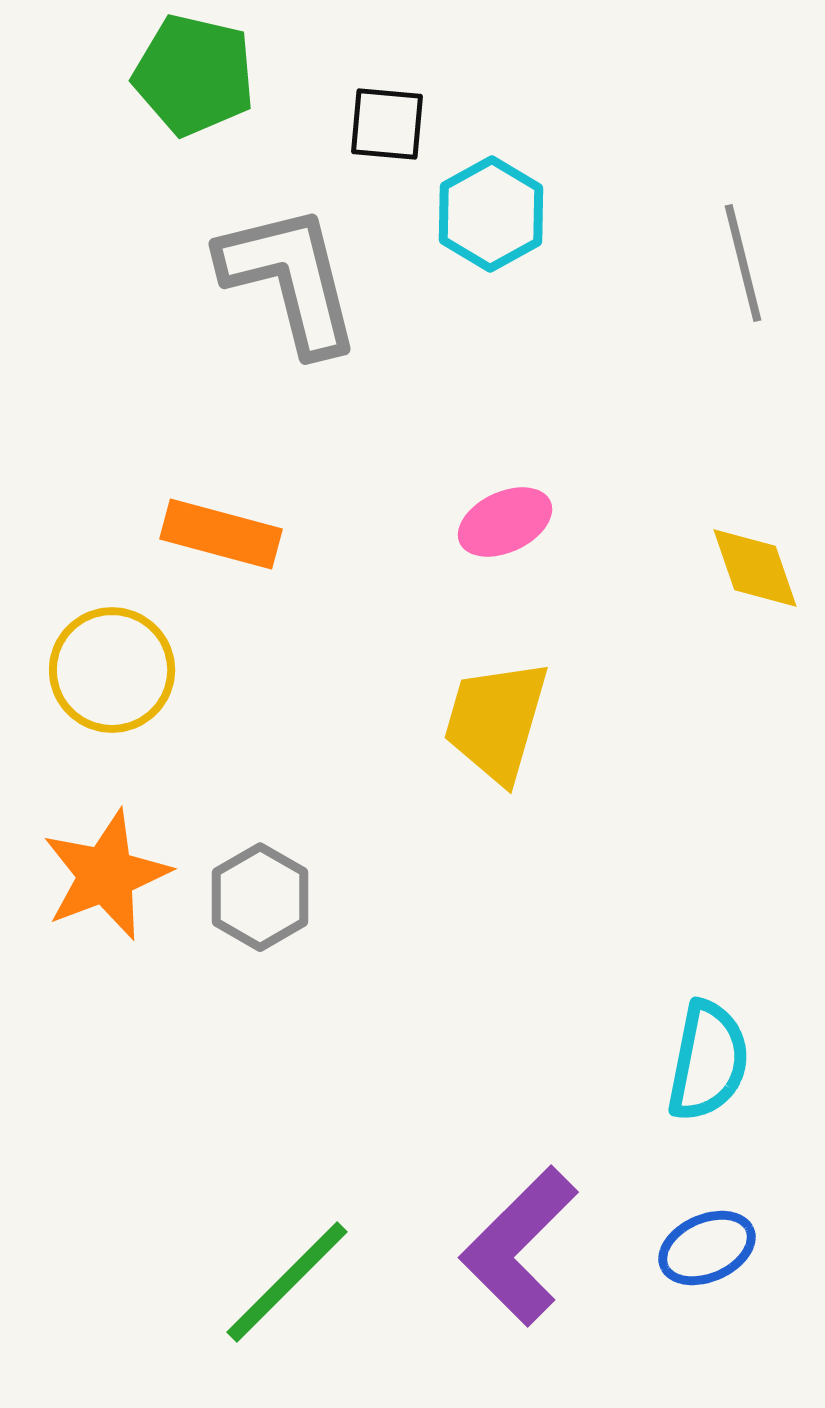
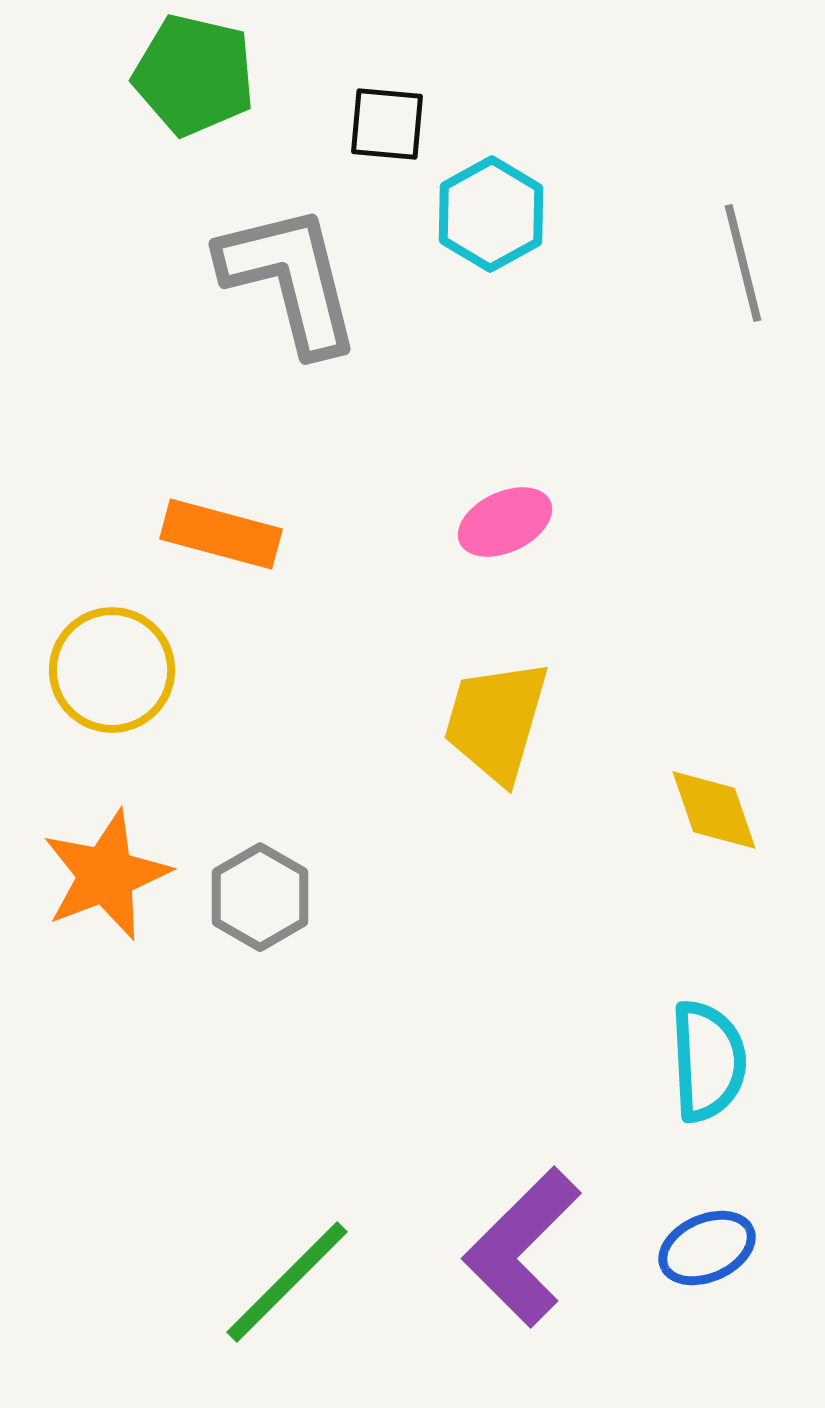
yellow diamond: moved 41 px left, 242 px down
cyan semicircle: rotated 14 degrees counterclockwise
purple L-shape: moved 3 px right, 1 px down
